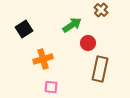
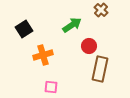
red circle: moved 1 px right, 3 px down
orange cross: moved 4 px up
